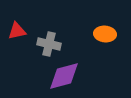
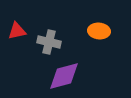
orange ellipse: moved 6 px left, 3 px up
gray cross: moved 2 px up
